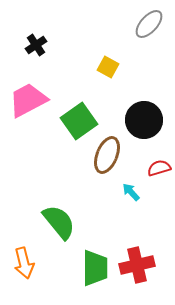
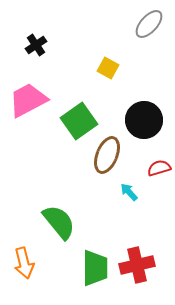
yellow square: moved 1 px down
cyan arrow: moved 2 px left
